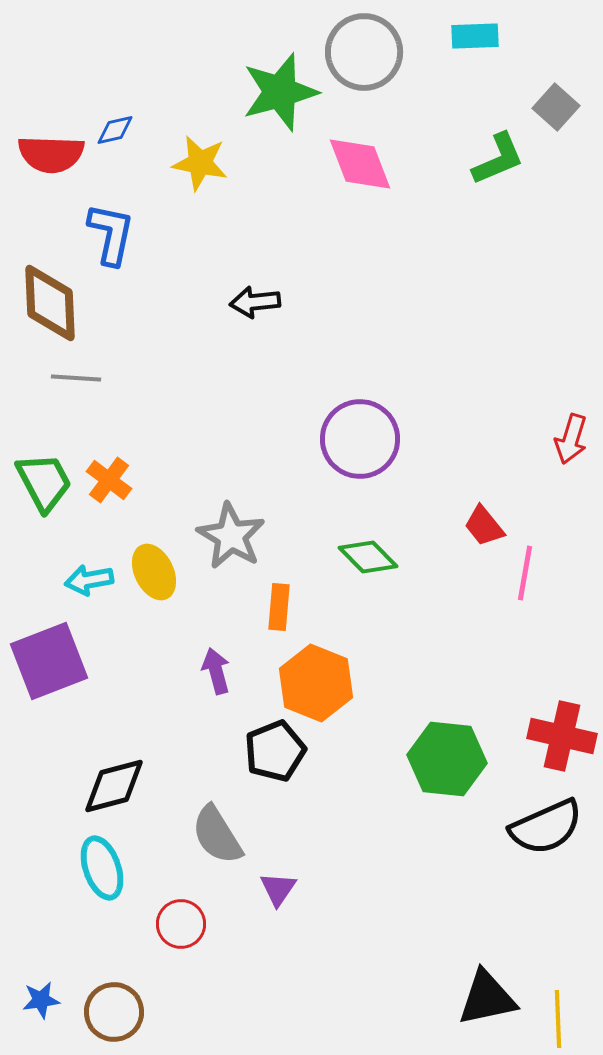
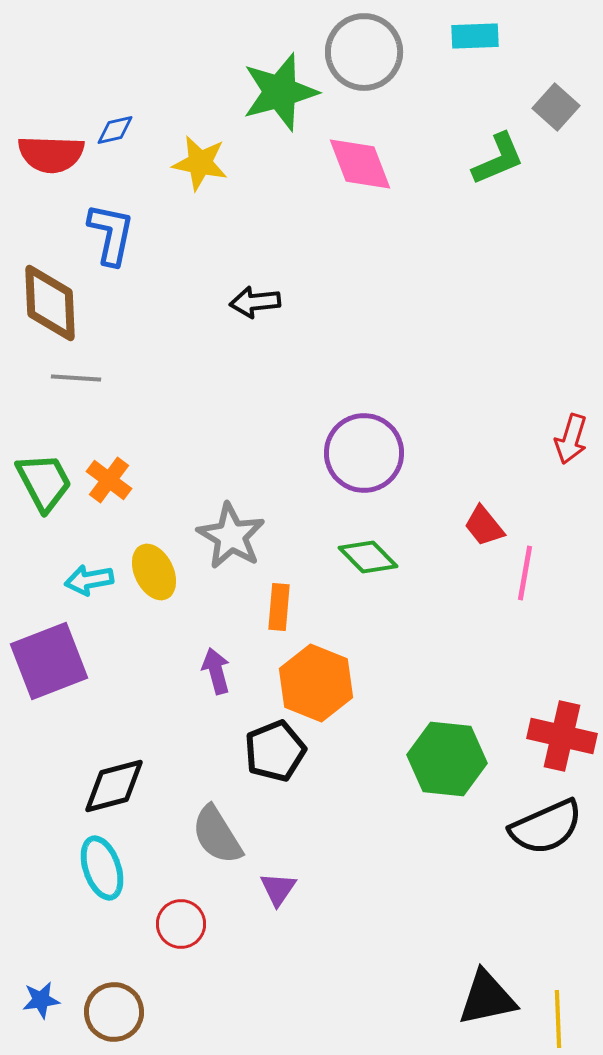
purple circle: moved 4 px right, 14 px down
